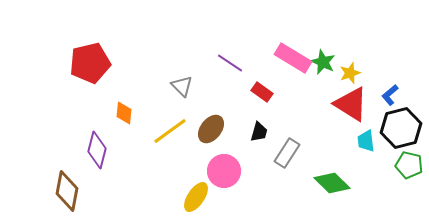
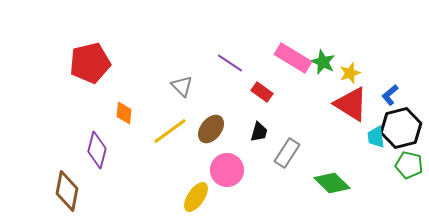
cyan trapezoid: moved 10 px right, 4 px up
pink circle: moved 3 px right, 1 px up
